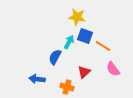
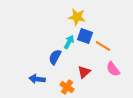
orange cross: rotated 16 degrees clockwise
